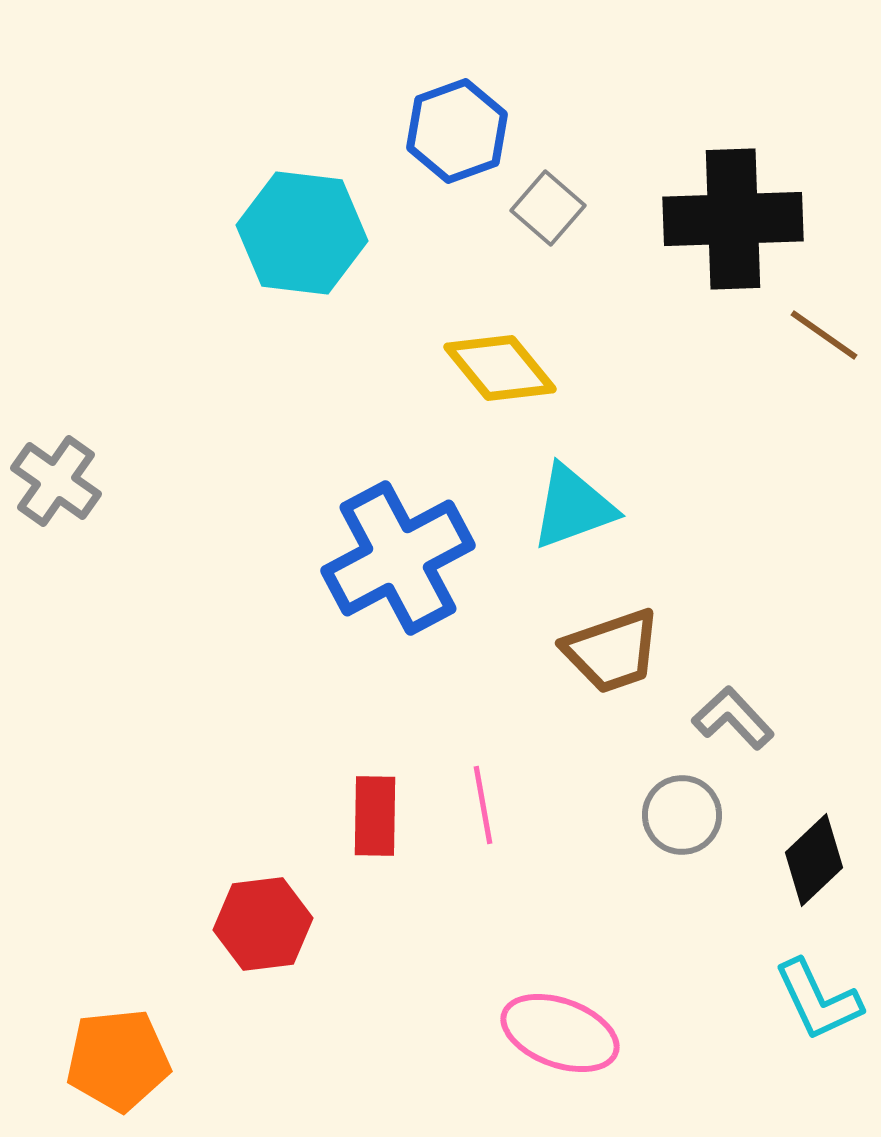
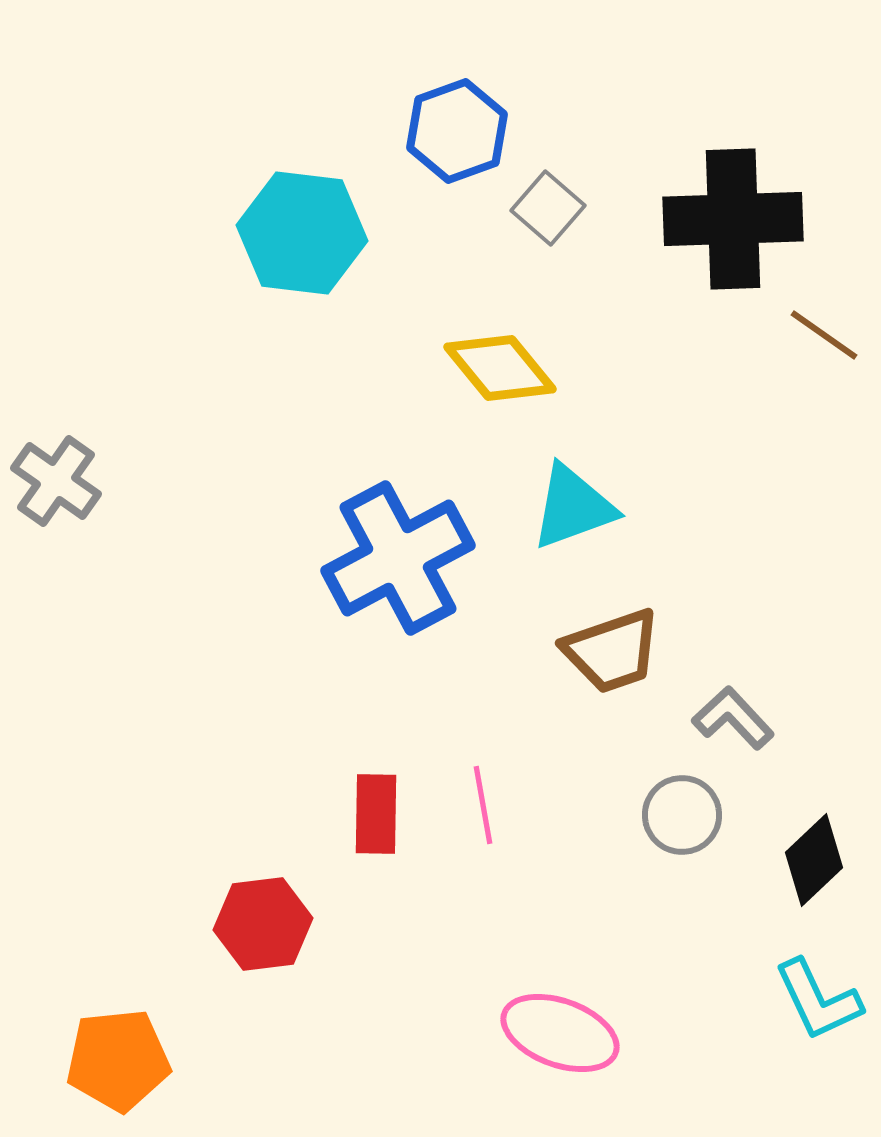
red rectangle: moved 1 px right, 2 px up
